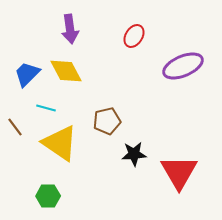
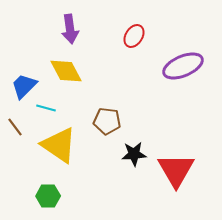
blue trapezoid: moved 3 px left, 12 px down
brown pentagon: rotated 20 degrees clockwise
yellow triangle: moved 1 px left, 2 px down
red triangle: moved 3 px left, 2 px up
